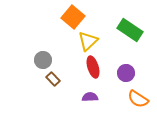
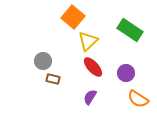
gray circle: moved 1 px down
red ellipse: rotated 25 degrees counterclockwise
brown rectangle: rotated 32 degrees counterclockwise
purple semicircle: rotated 56 degrees counterclockwise
